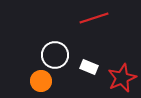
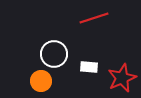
white circle: moved 1 px left, 1 px up
white rectangle: rotated 18 degrees counterclockwise
